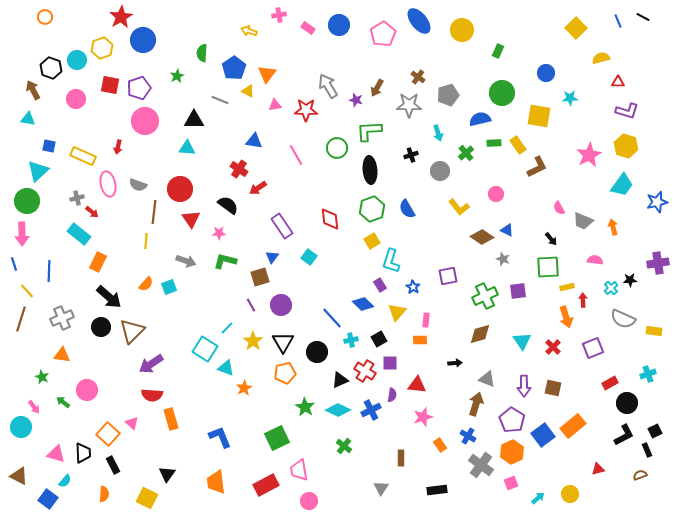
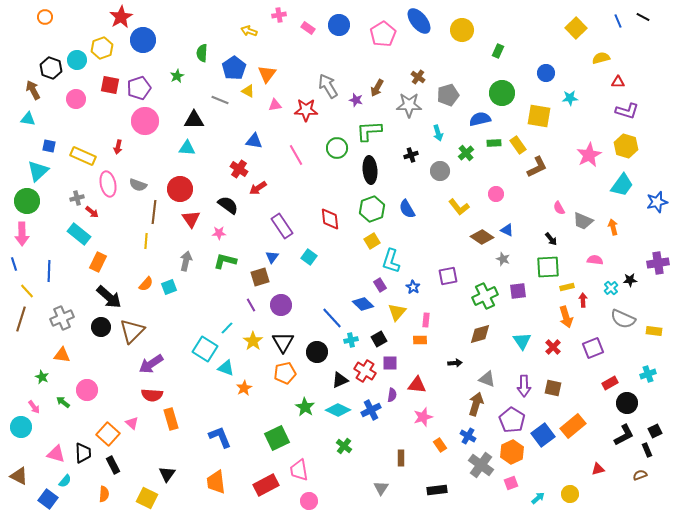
gray arrow at (186, 261): rotated 96 degrees counterclockwise
